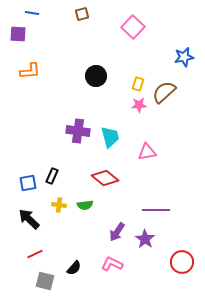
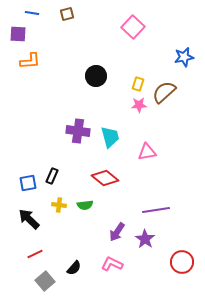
brown square: moved 15 px left
orange L-shape: moved 10 px up
purple line: rotated 8 degrees counterclockwise
gray square: rotated 36 degrees clockwise
